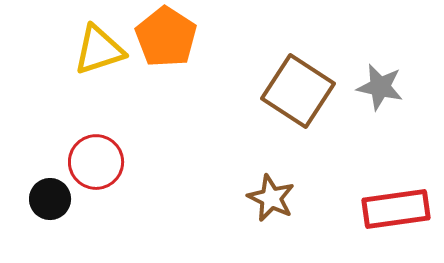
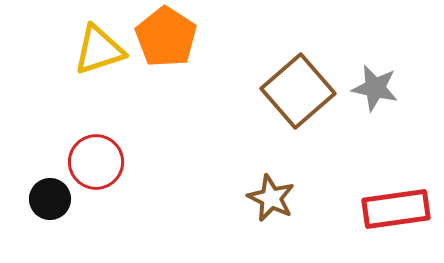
gray star: moved 5 px left, 1 px down
brown square: rotated 16 degrees clockwise
